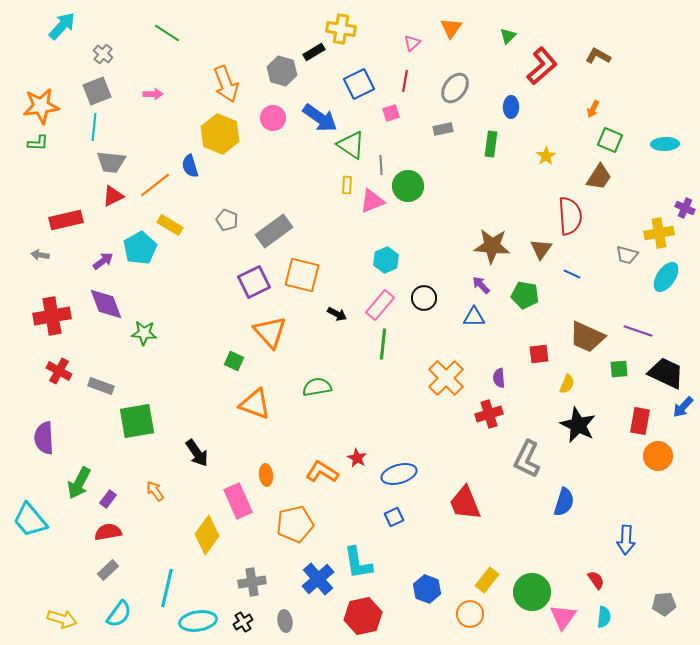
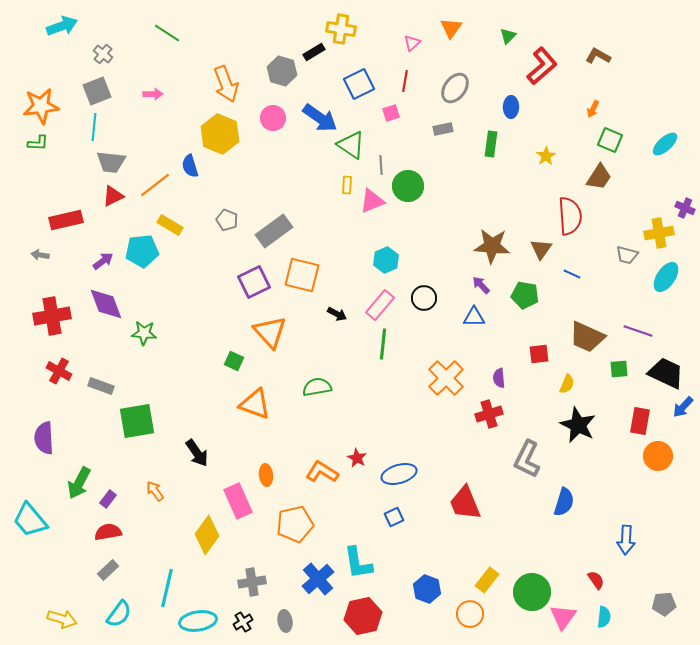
cyan arrow at (62, 26): rotated 28 degrees clockwise
cyan ellipse at (665, 144): rotated 40 degrees counterclockwise
cyan pentagon at (140, 248): moved 2 px right, 3 px down; rotated 24 degrees clockwise
